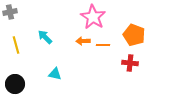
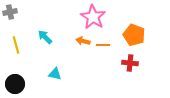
orange arrow: rotated 16 degrees clockwise
